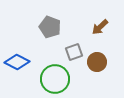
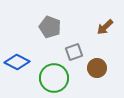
brown arrow: moved 5 px right
brown circle: moved 6 px down
green circle: moved 1 px left, 1 px up
